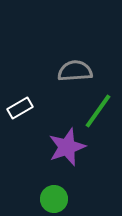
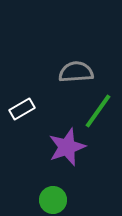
gray semicircle: moved 1 px right, 1 px down
white rectangle: moved 2 px right, 1 px down
green circle: moved 1 px left, 1 px down
